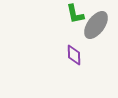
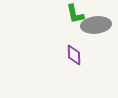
gray ellipse: rotated 48 degrees clockwise
